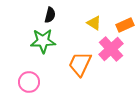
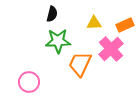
black semicircle: moved 2 px right, 1 px up
yellow triangle: rotated 35 degrees counterclockwise
green star: moved 15 px right
